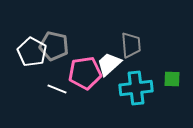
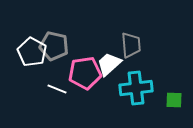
green square: moved 2 px right, 21 px down
